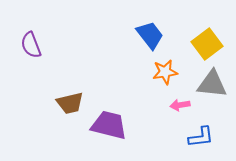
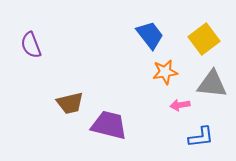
yellow square: moved 3 px left, 5 px up
